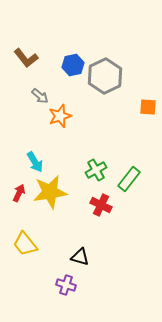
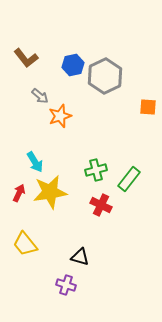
green cross: rotated 15 degrees clockwise
